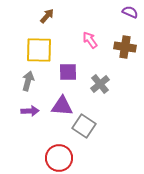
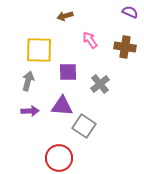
brown arrow: moved 18 px right; rotated 147 degrees counterclockwise
